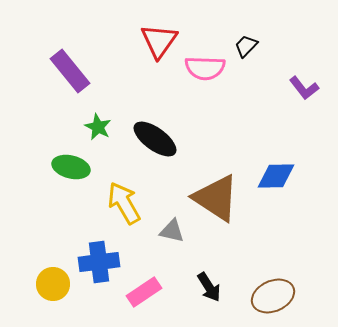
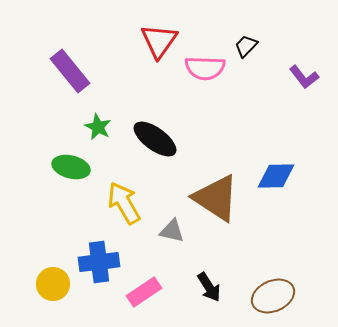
purple L-shape: moved 11 px up
